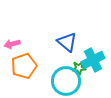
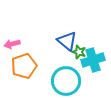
blue triangle: moved 1 px up
cyan cross: rotated 10 degrees clockwise
green star: moved 16 px up; rotated 24 degrees clockwise
